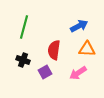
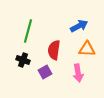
green line: moved 4 px right, 4 px down
pink arrow: rotated 66 degrees counterclockwise
